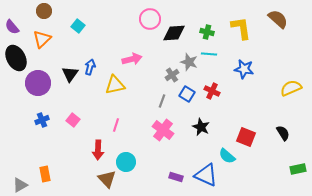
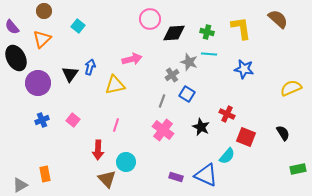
red cross: moved 15 px right, 23 px down
cyan semicircle: rotated 90 degrees counterclockwise
